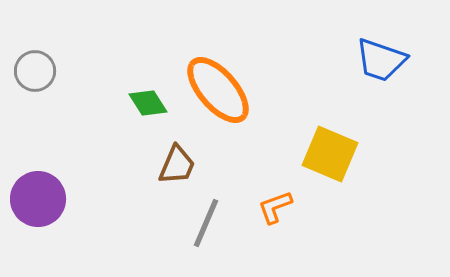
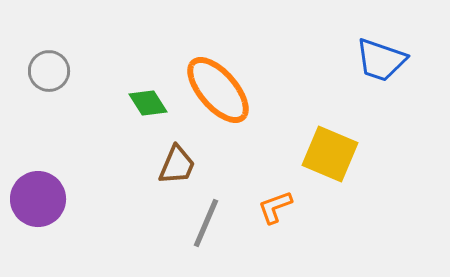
gray circle: moved 14 px right
